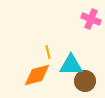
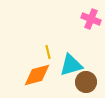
cyan triangle: rotated 15 degrees counterclockwise
brown circle: moved 1 px right, 1 px down
